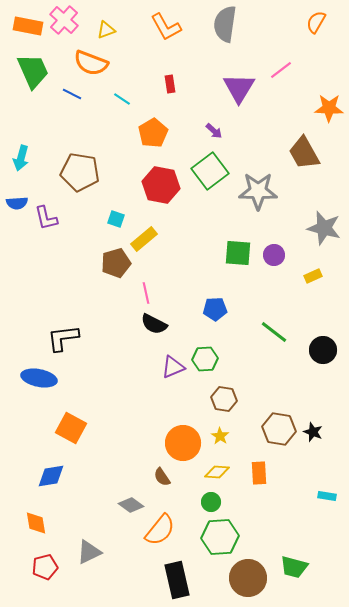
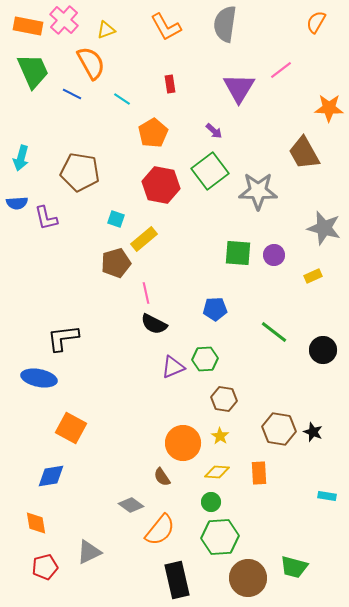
orange semicircle at (91, 63): rotated 140 degrees counterclockwise
